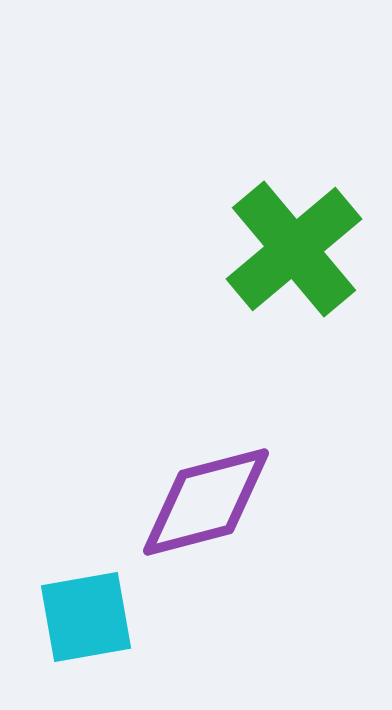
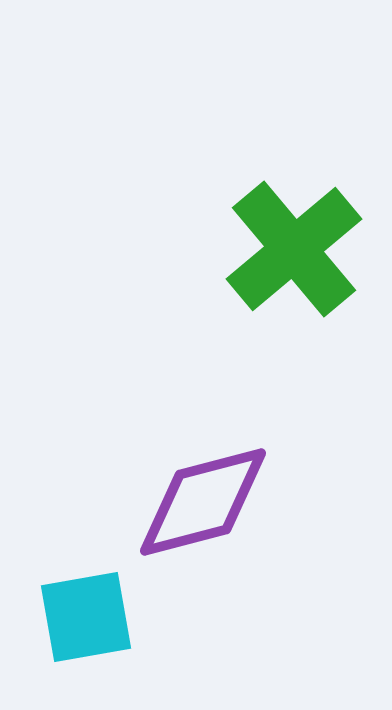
purple diamond: moved 3 px left
